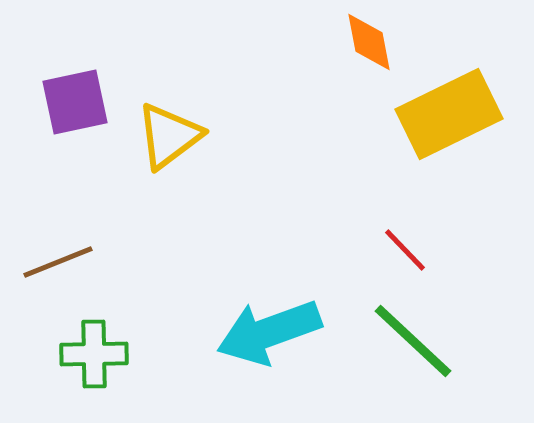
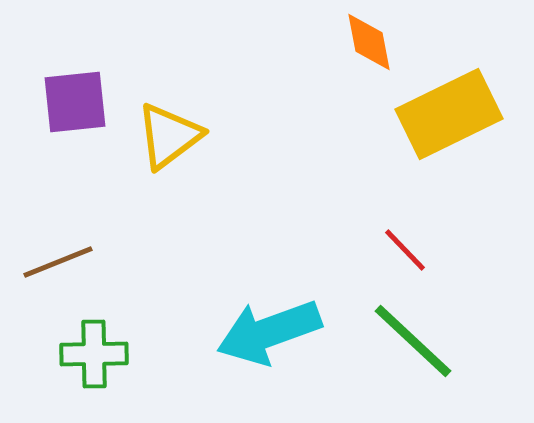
purple square: rotated 6 degrees clockwise
